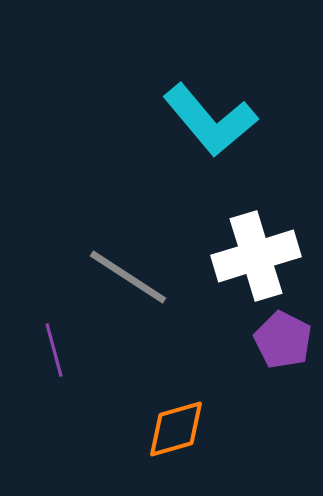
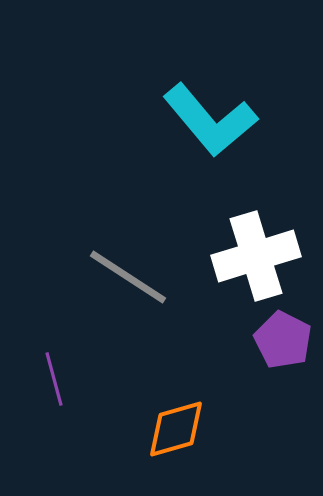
purple line: moved 29 px down
